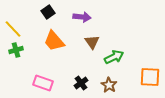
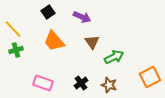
purple arrow: rotated 18 degrees clockwise
orange square: rotated 30 degrees counterclockwise
brown star: rotated 14 degrees counterclockwise
